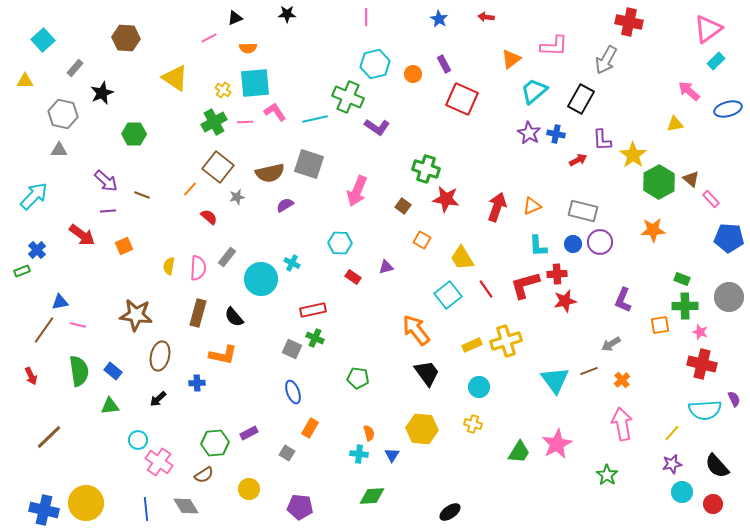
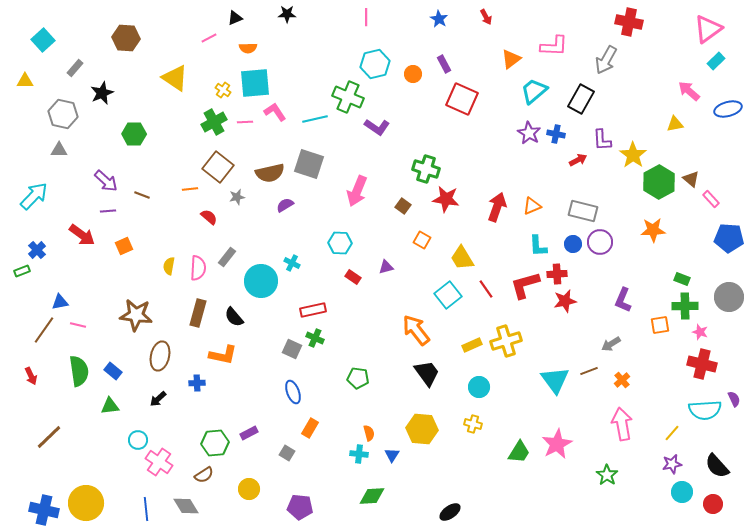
red arrow at (486, 17): rotated 126 degrees counterclockwise
orange line at (190, 189): rotated 42 degrees clockwise
cyan circle at (261, 279): moved 2 px down
